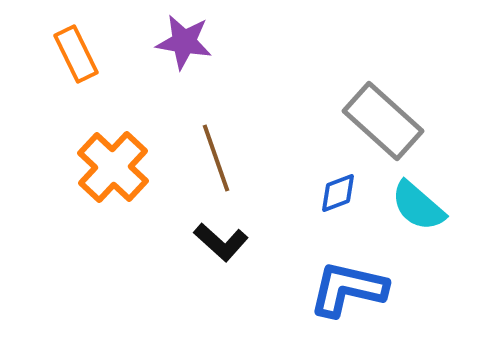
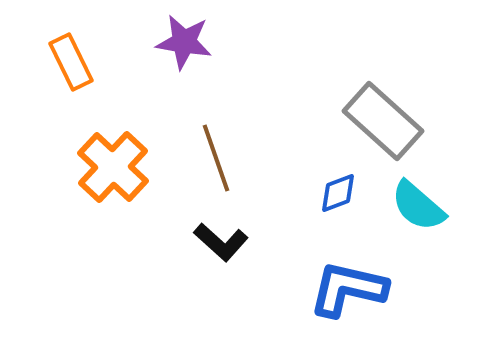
orange rectangle: moved 5 px left, 8 px down
